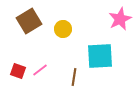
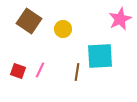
brown square: rotated 25 degrees counterclockwise
pink line: rotated 28 degrees counterclockwise
brown line: moved 3 px right, 5 px up
